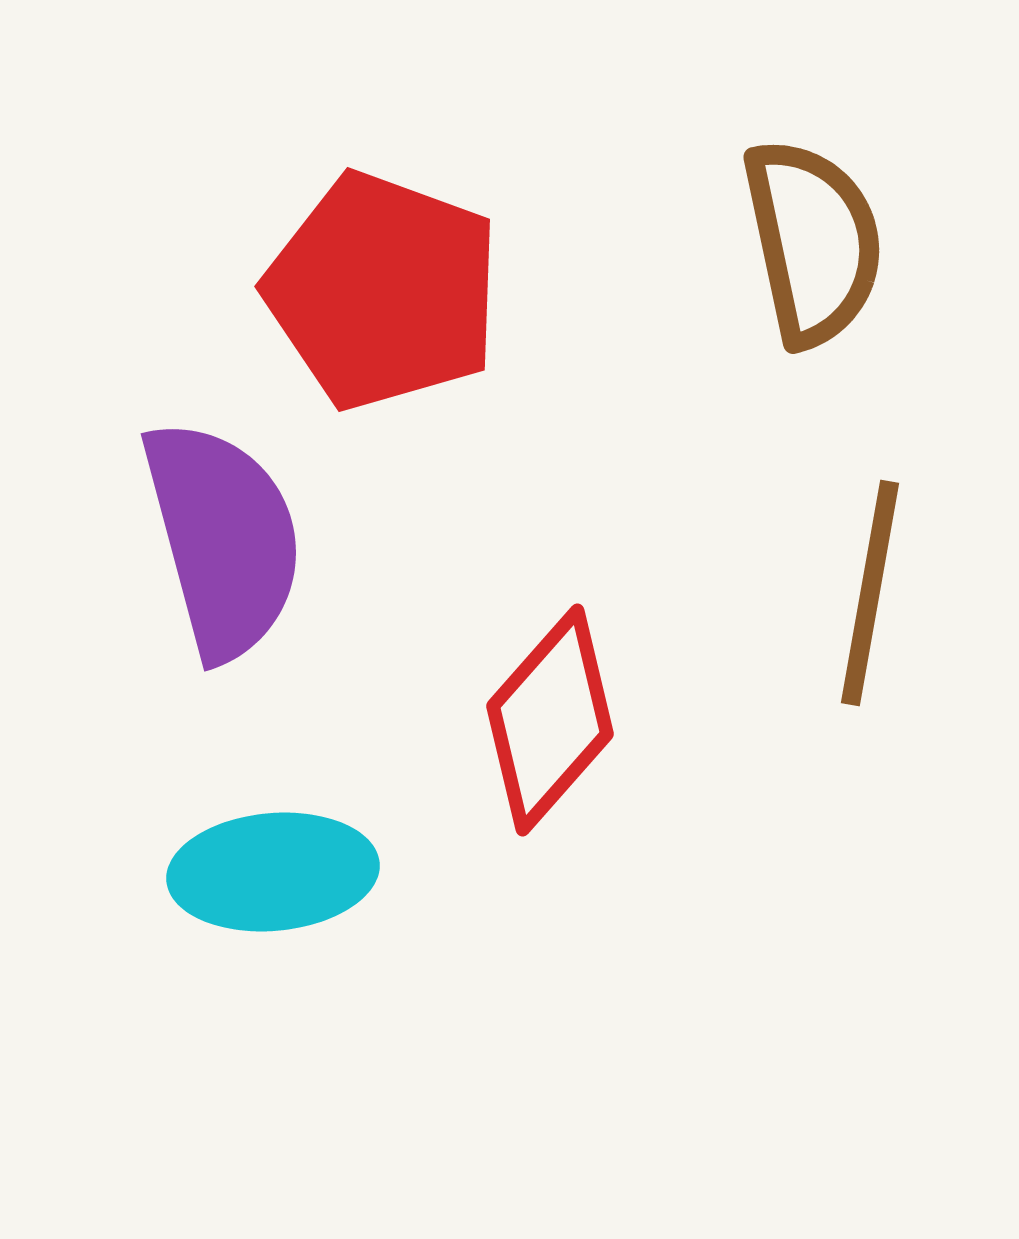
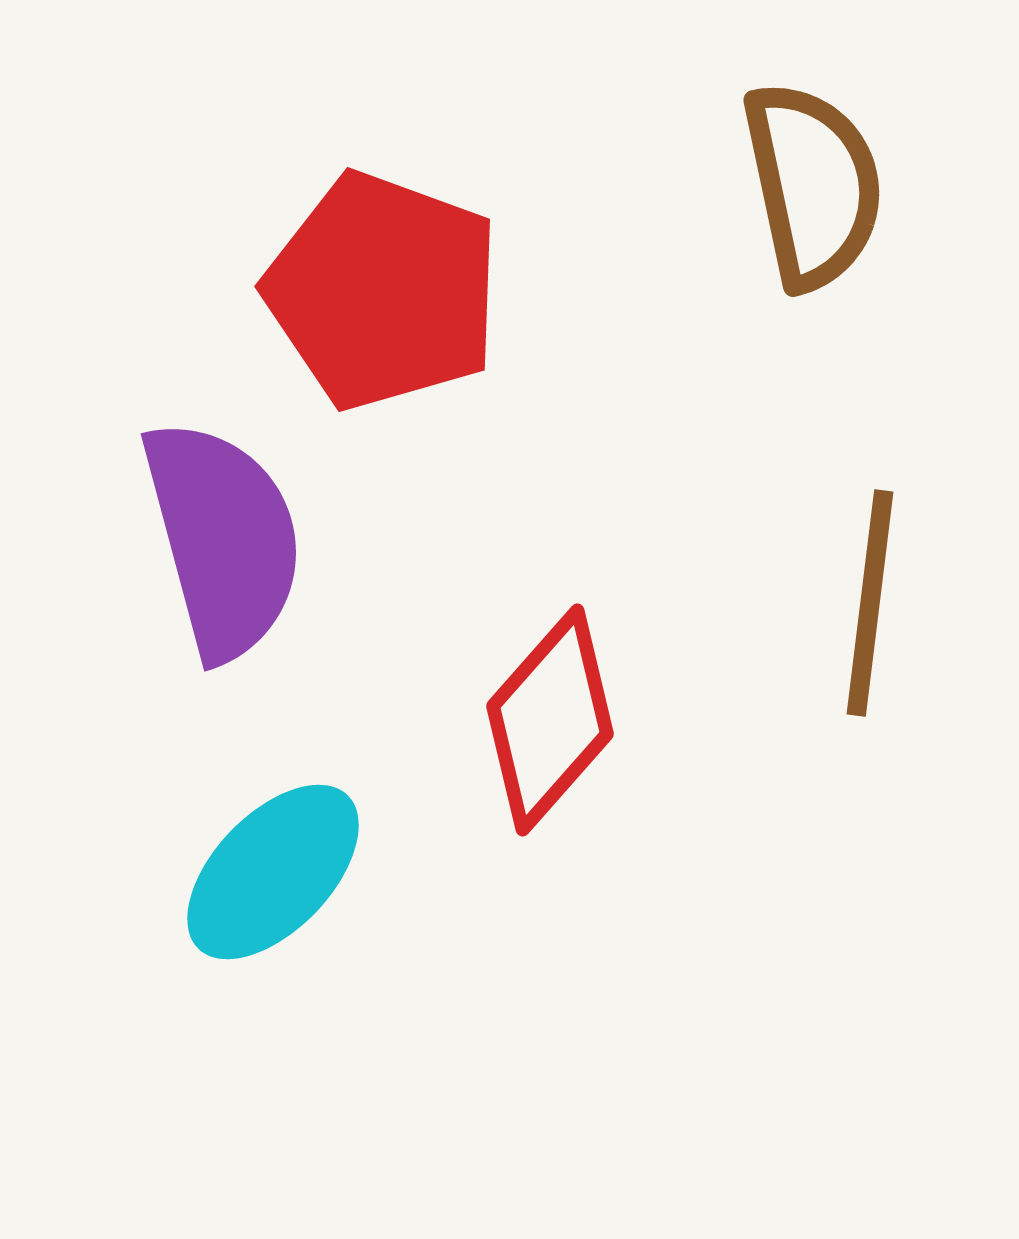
brown semicircle: moved 57 px up
brown line: moved 10 px down; rotated 3 degrees counterclockwise
cyan ellipse: rotated 41 degrees counterclockwise
